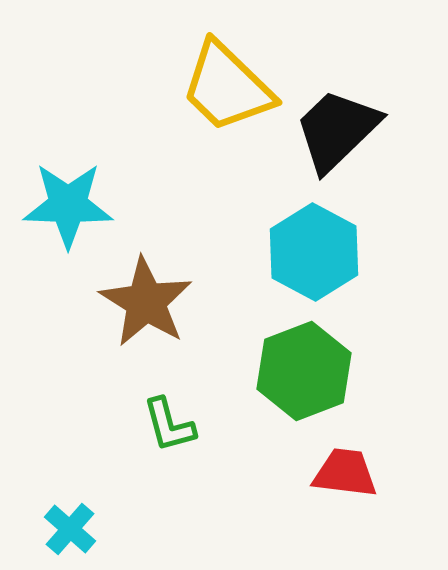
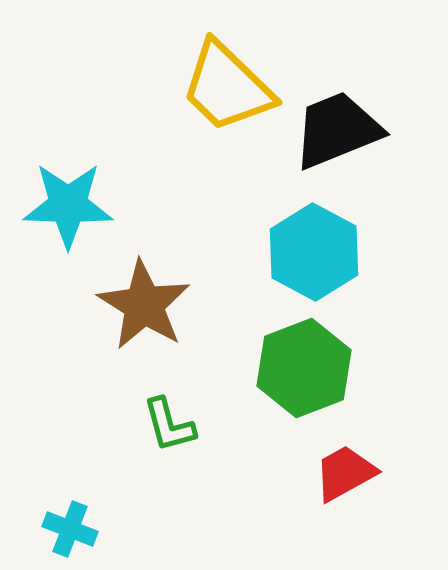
black trapezoid: rotated 22 degrees clockwise
brown star: moved 2 px left, 3 px down
green hexagon: moved 3 px up
red trapezoid: rotated 36 degrees counterclockwise
cyan cross: rotated 20 degrees counterclockwise
